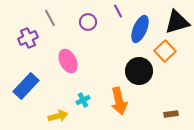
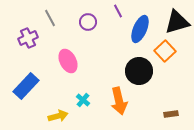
cyan cross: rotated 24 degrees counterclockwise
